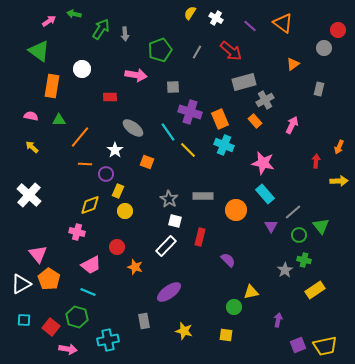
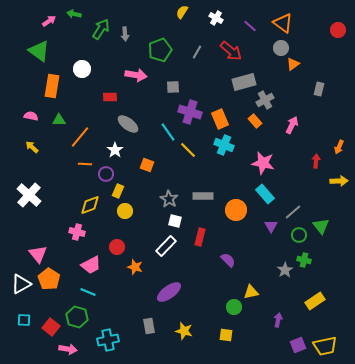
yellow semicircle at (190, 13): moved 8 px left, 1 px up
gray circle at (324, 48): moved 43 px left
gray ellipse at (133, 128): moved 5 px left, 4 px up
orange square at (147, 162): moved 3 px down
yellow rectangle at (315, 290): moved 11 px down
gray rectangle at (144, 321): moved 5 px right, 5 px down
